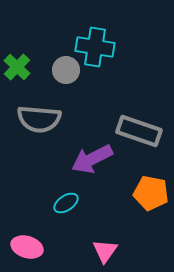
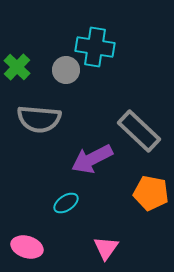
gray rectangle: rotated 24 degrees clockwise
pink triangle: moved 1 px right, 3 px up
